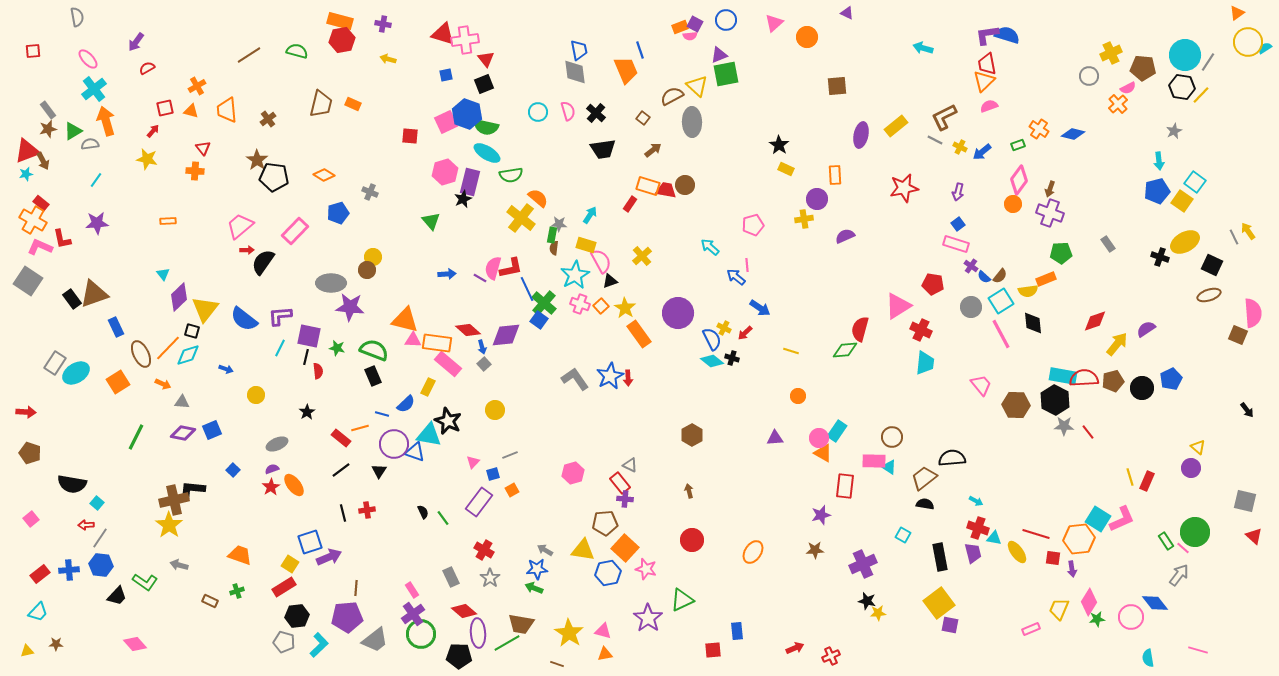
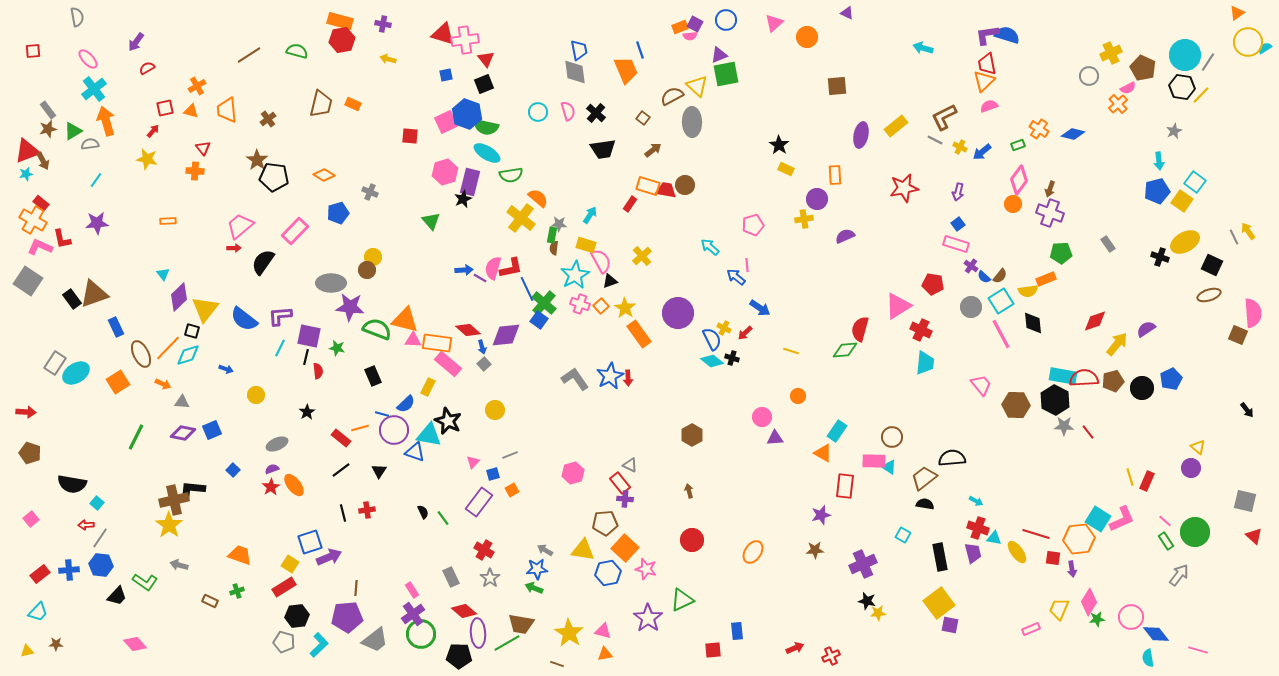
brown pentagon at (1143, 68): rotated 20 degrees clockwise
red arrow at (247, 250): moved 13 px left, 2 px up
blue arrow at (447, 274): moved 17 px right, 4 px up
green semicircle at (374, 350): moved 3 px right, 21 px up
pink circle at (819, 438): moved 57 px left, 21 px up
purple circle at (394, 444): moved 14 px up
pink line at (1183, 548): moved 18 px left, 27 px up
blue diamond at (1155, 603): moved 1 px right, 31 px down
